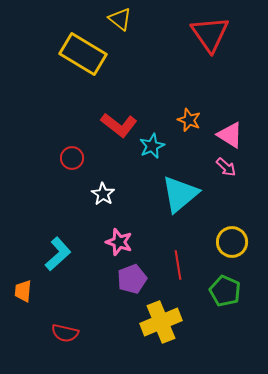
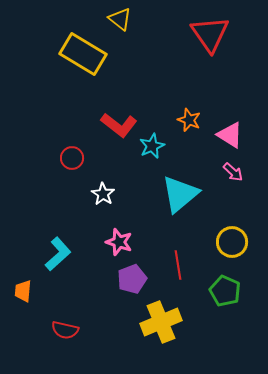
pink arrow: moved 7 px right, 5 px down
red semicircle: moved 3 px up
